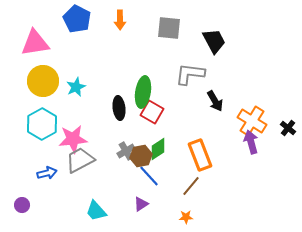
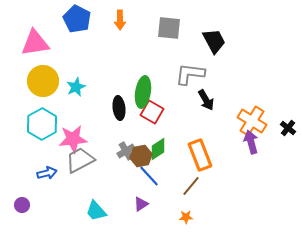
black arrow: moved 9 px left, 1 px up
